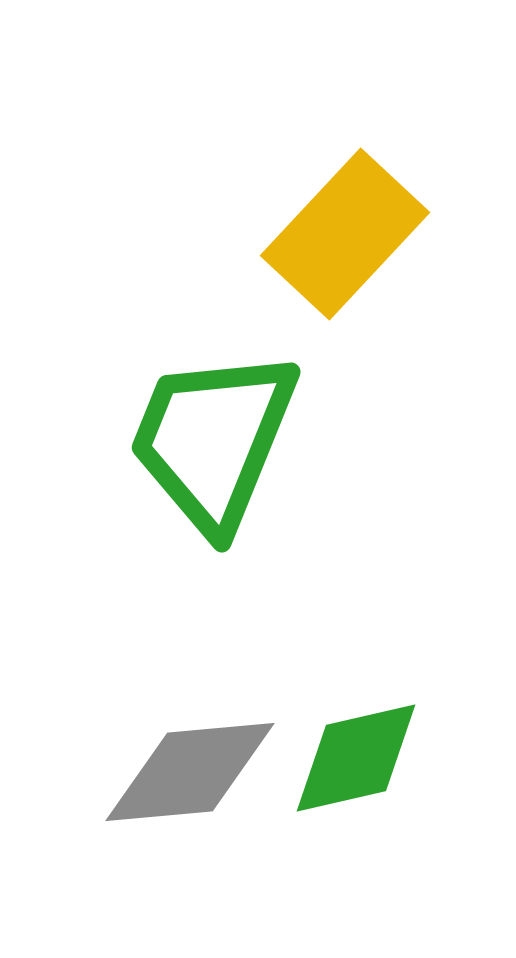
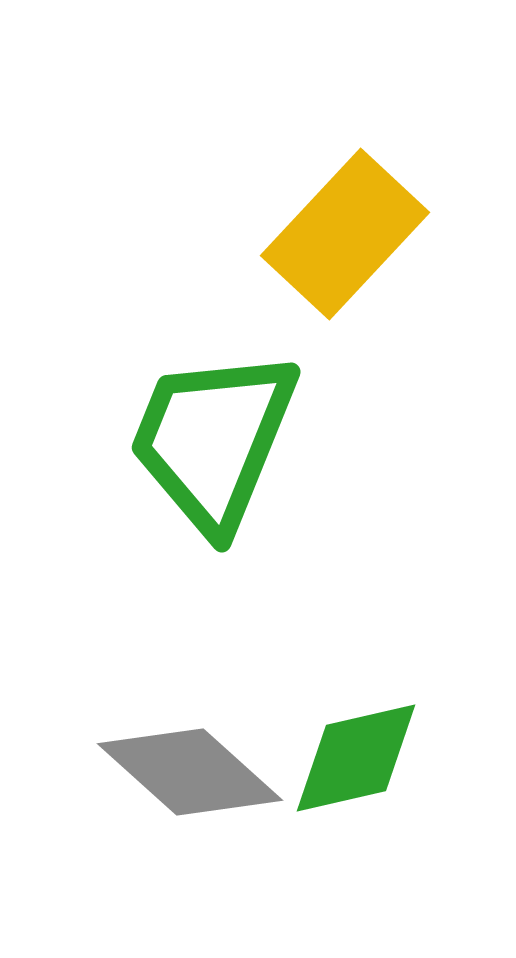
gray diamond: rotated 47 degrees clockwise
